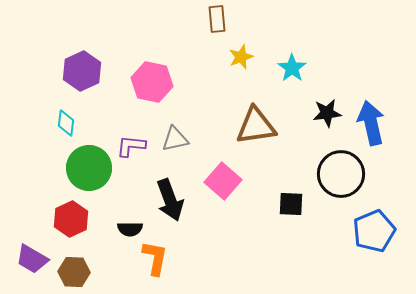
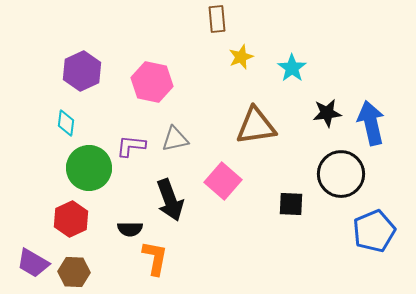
purple trapezoid: moved 1 px right, 4 px down
